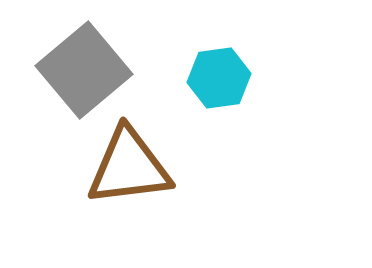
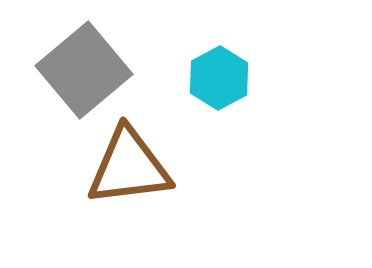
cyan hexagon: rotated 20 degrees counterclockwise
